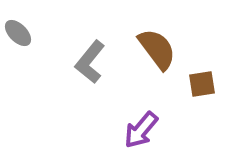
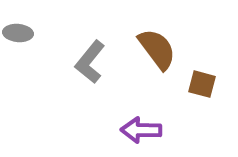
gray ellipse: rotated 40 degrees counterclockwise
brown square: rotated 24 degrees clockwise
purple arrow: rotated 51 degrees clockwise
